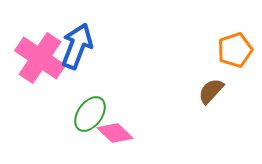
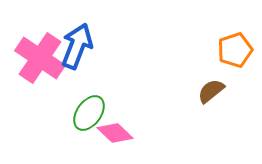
brown semicircle: rotated 8 degrees clockwise
green ellipse: moved 1 px left, 1 px up
